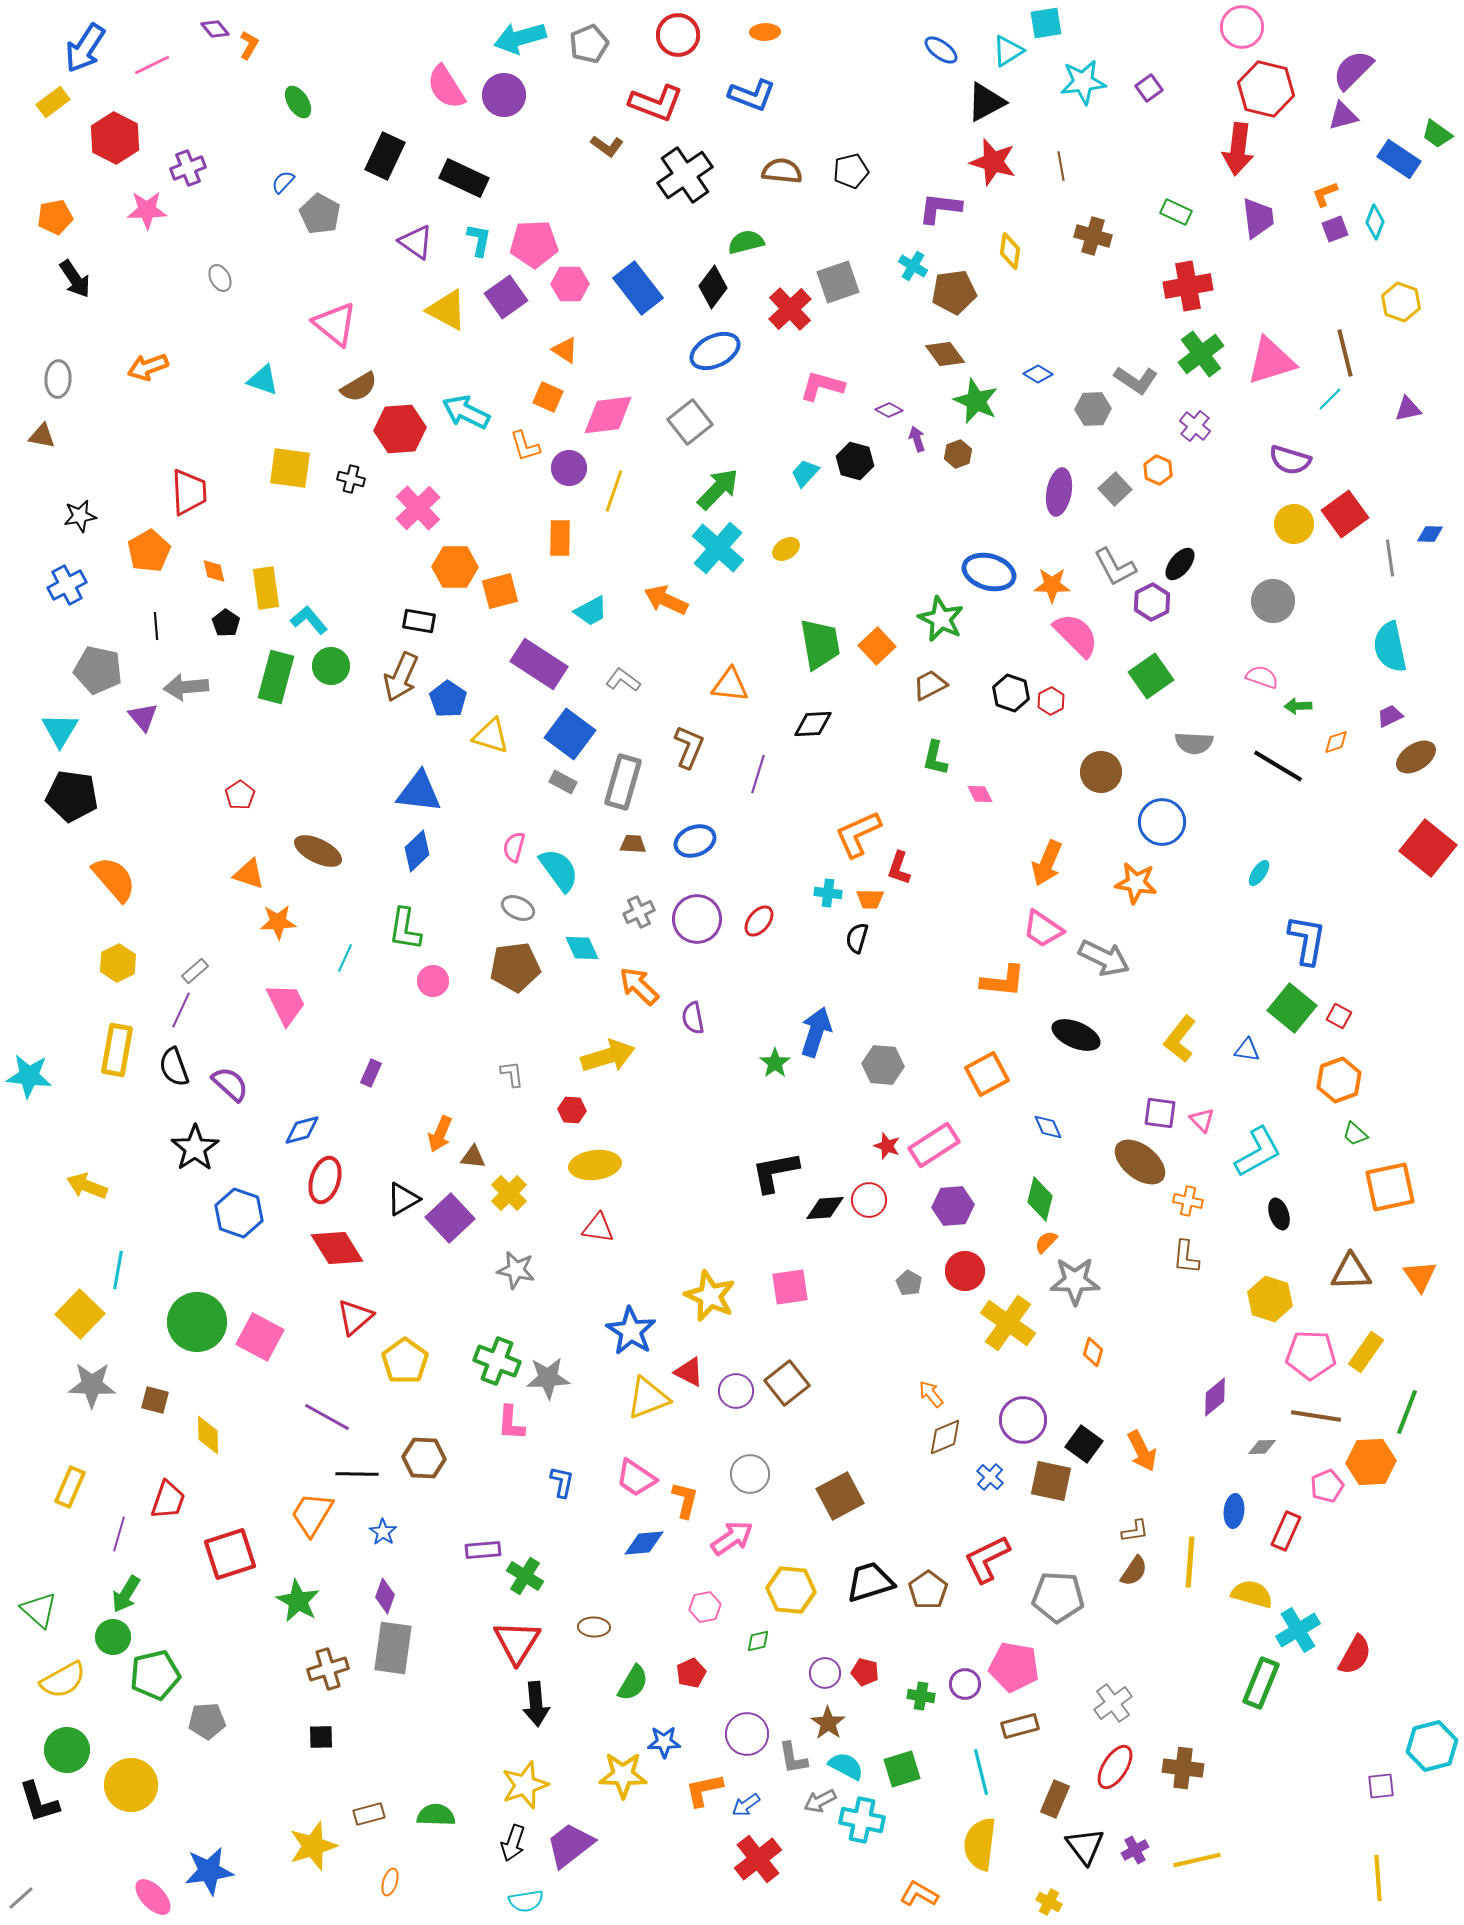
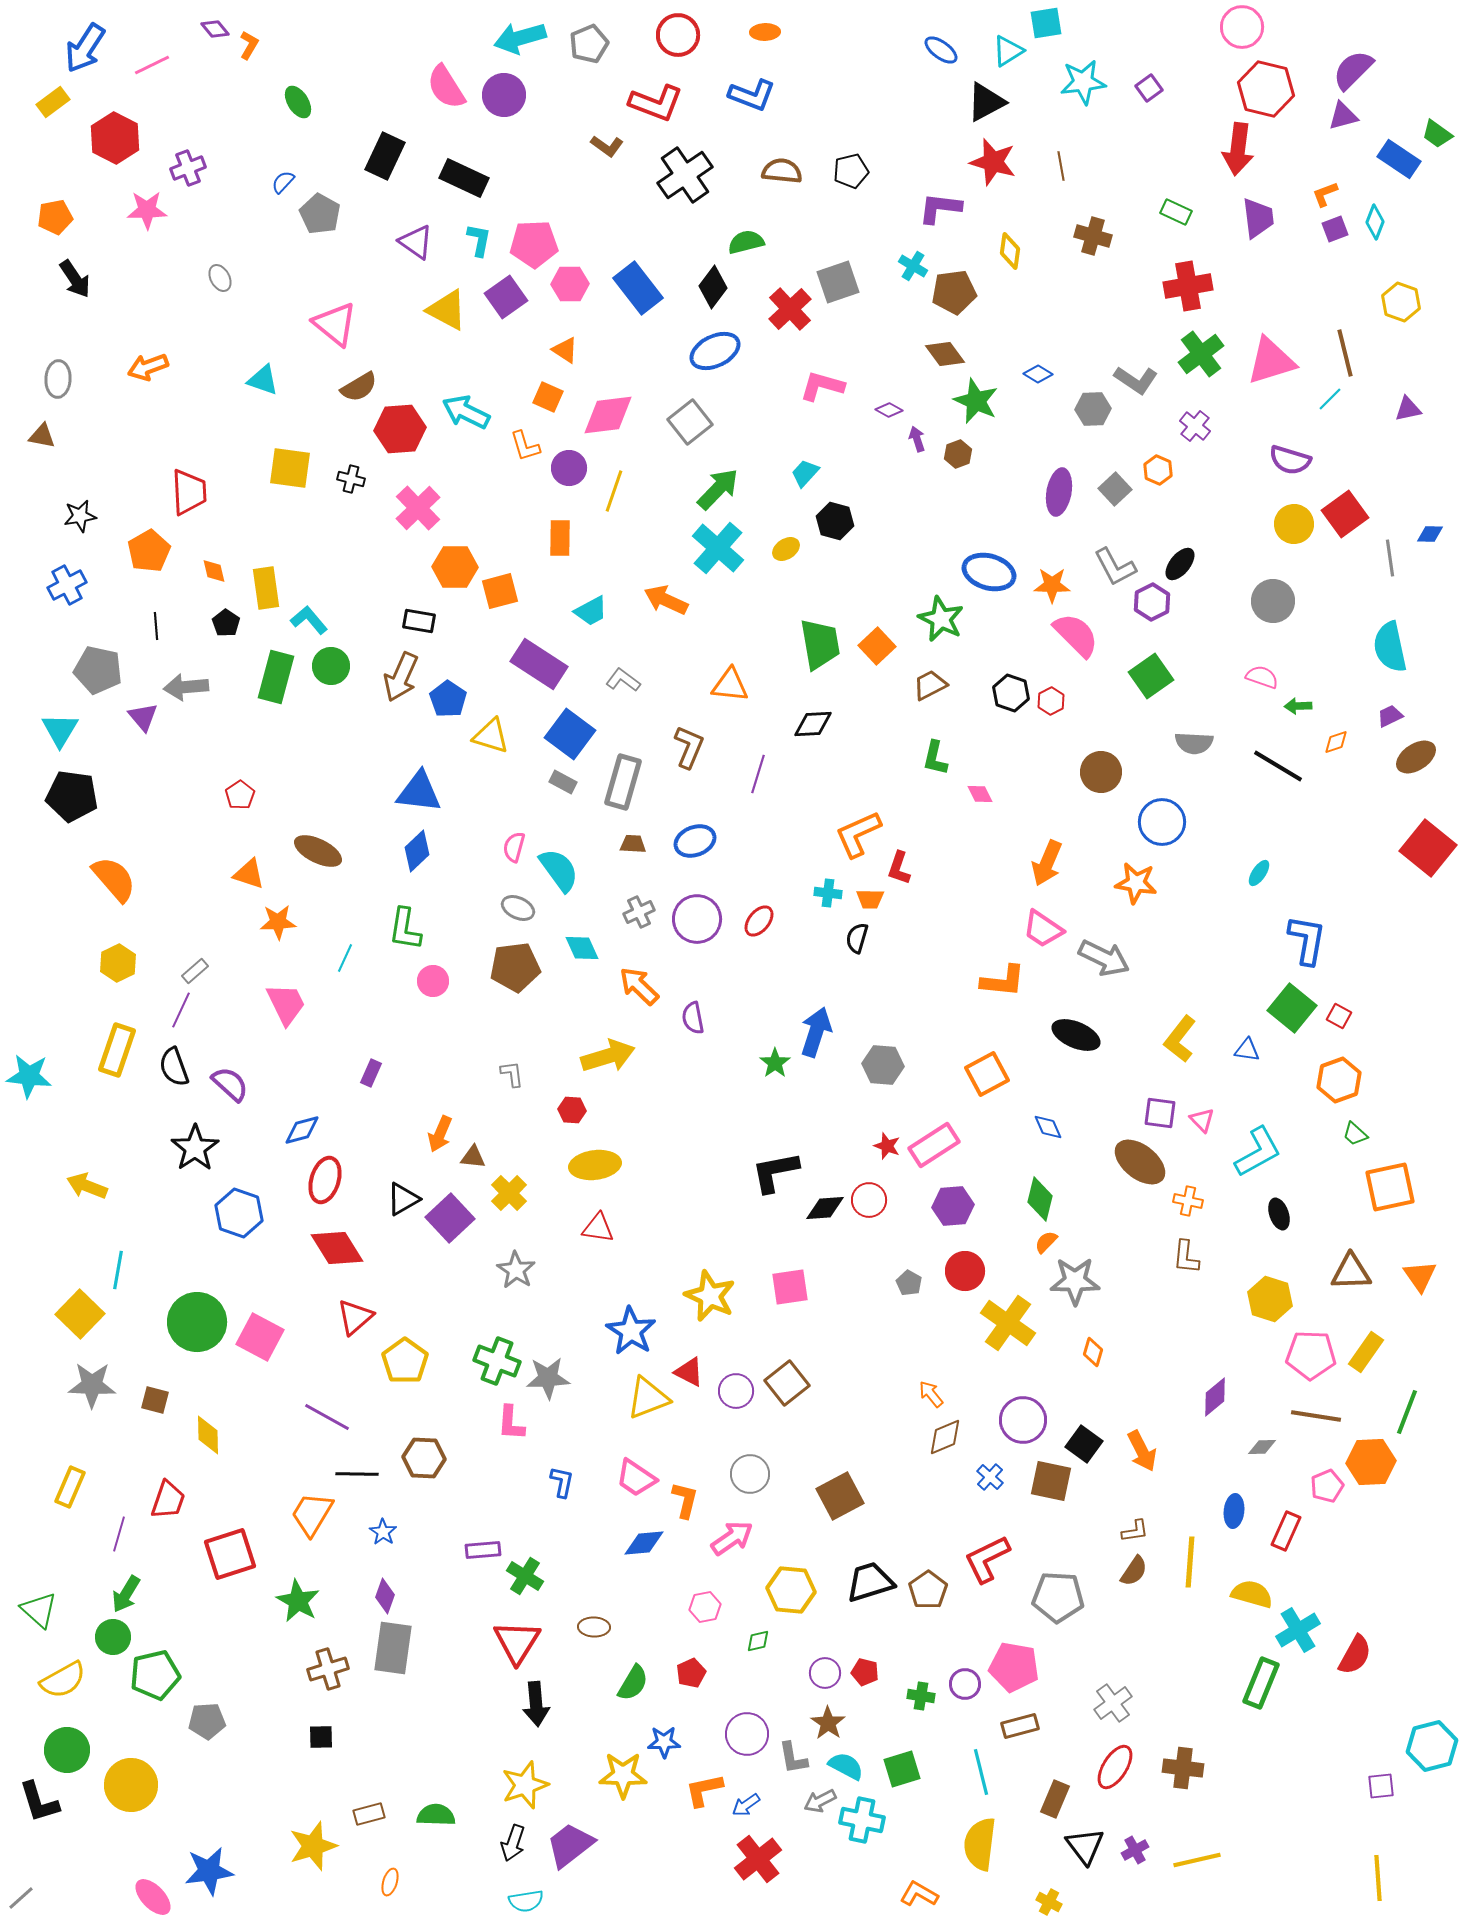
black hexagon at (855, 461): moved 20 px left, 60 px down
yellow rectangle at (117, 1050): rotated 9 degrees clockwise
gray star at (516, 1270): rotated 21 degrees clockwise
